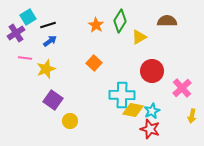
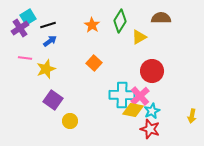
brown semicircle: moved 6 px left, 3 px up
orange star: moved 4 px left
purple cross: moved 4 px right, 5 px up
pink cross: moved 42 px left, 8 px down
